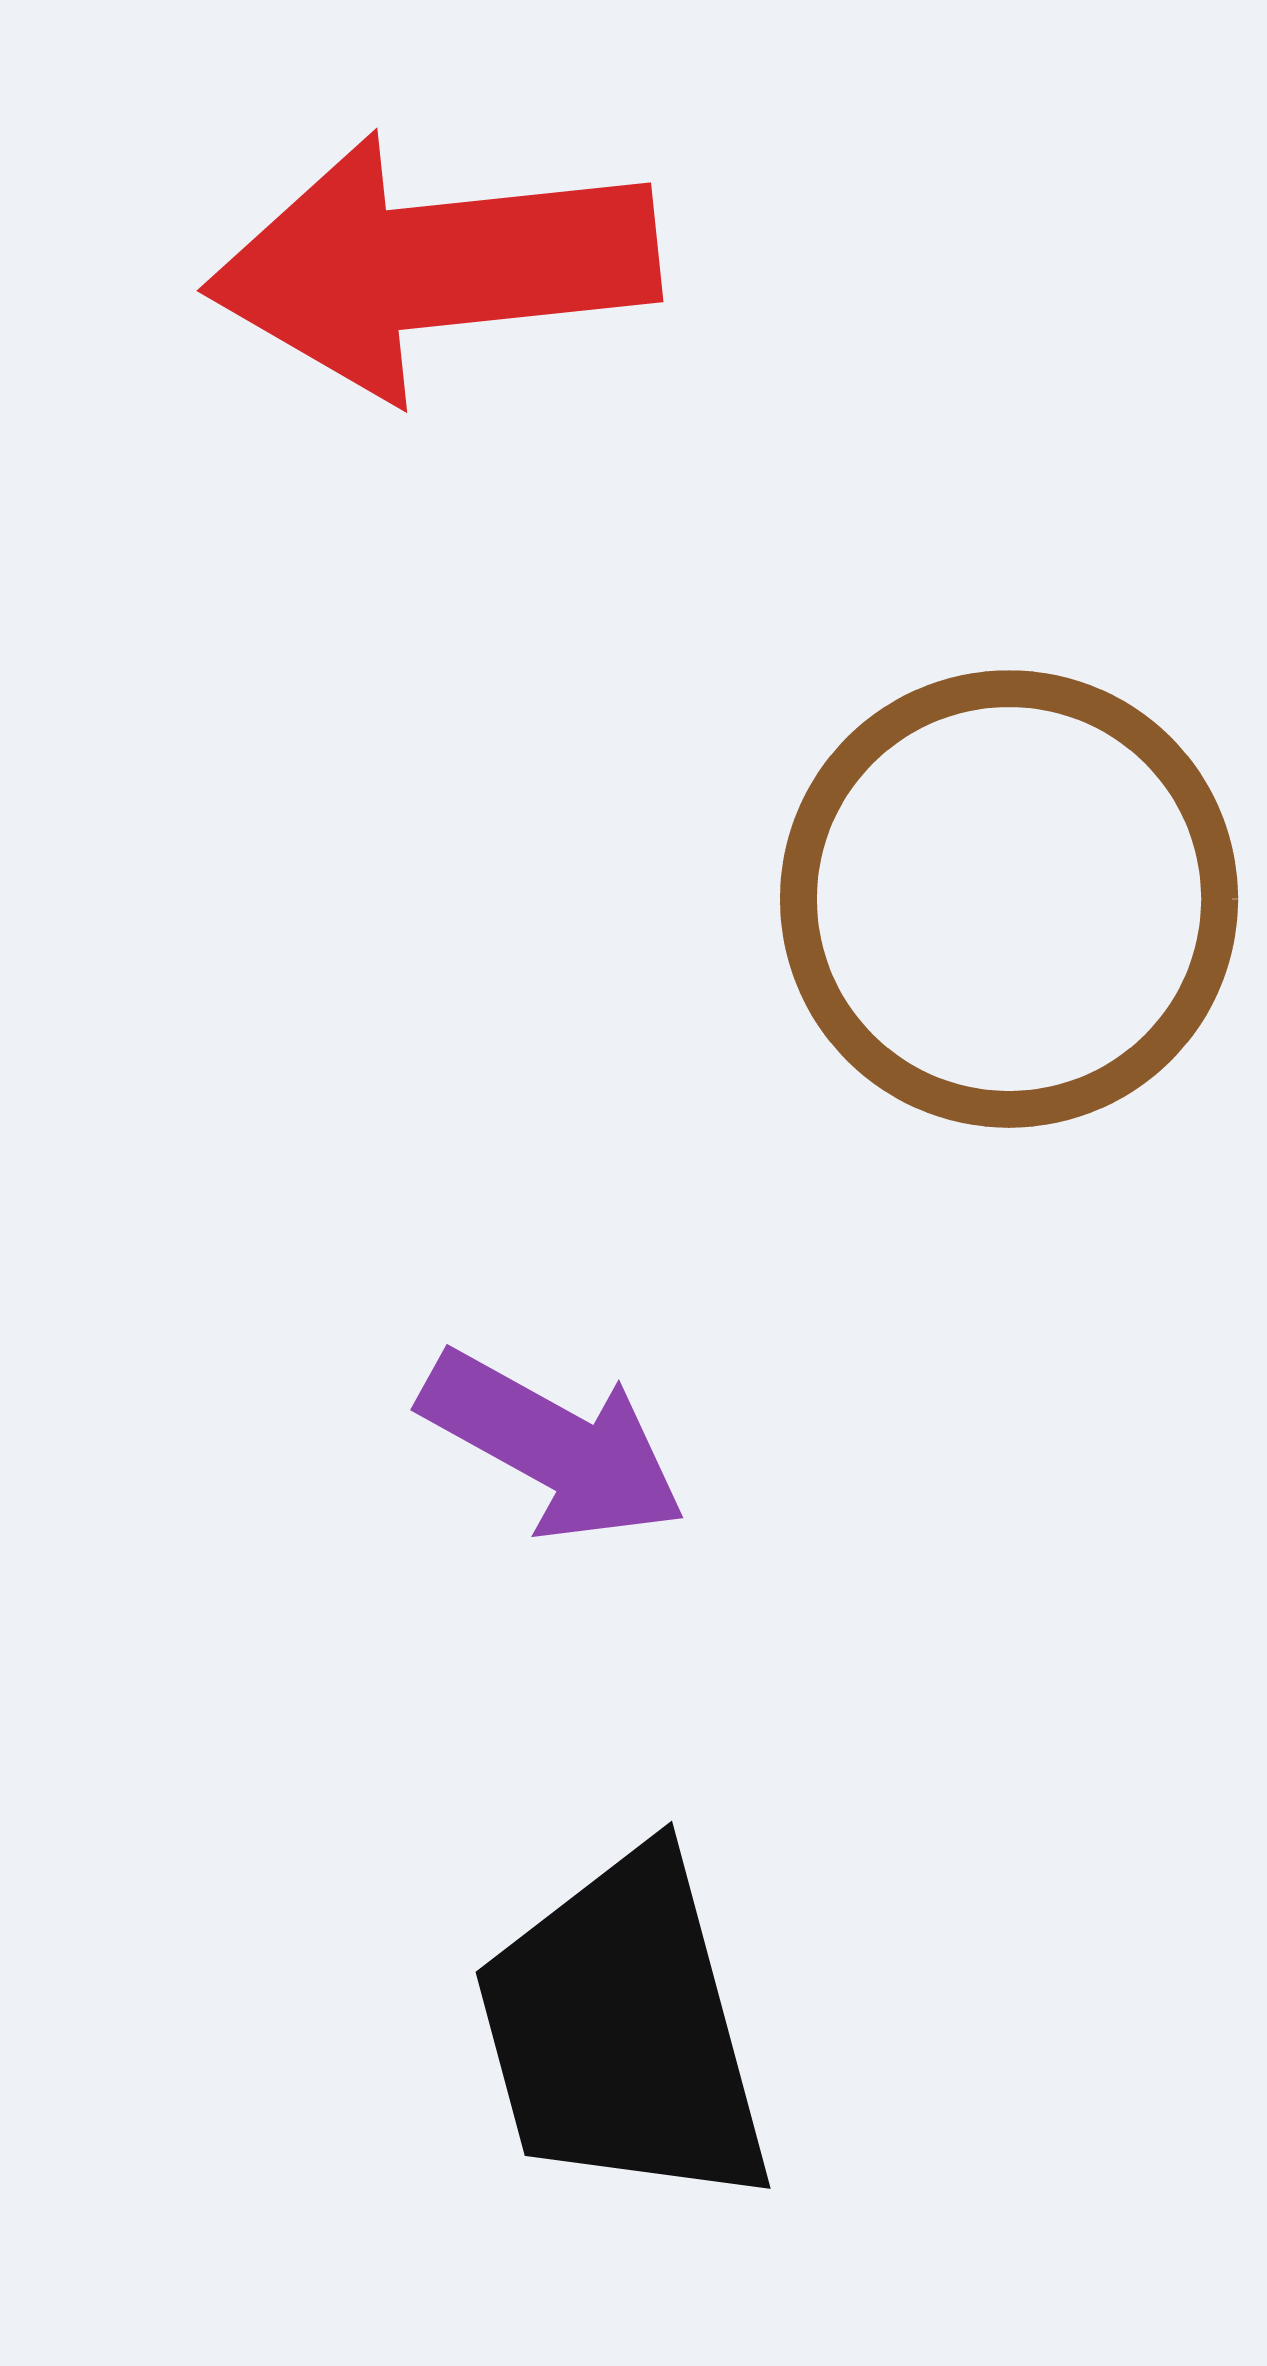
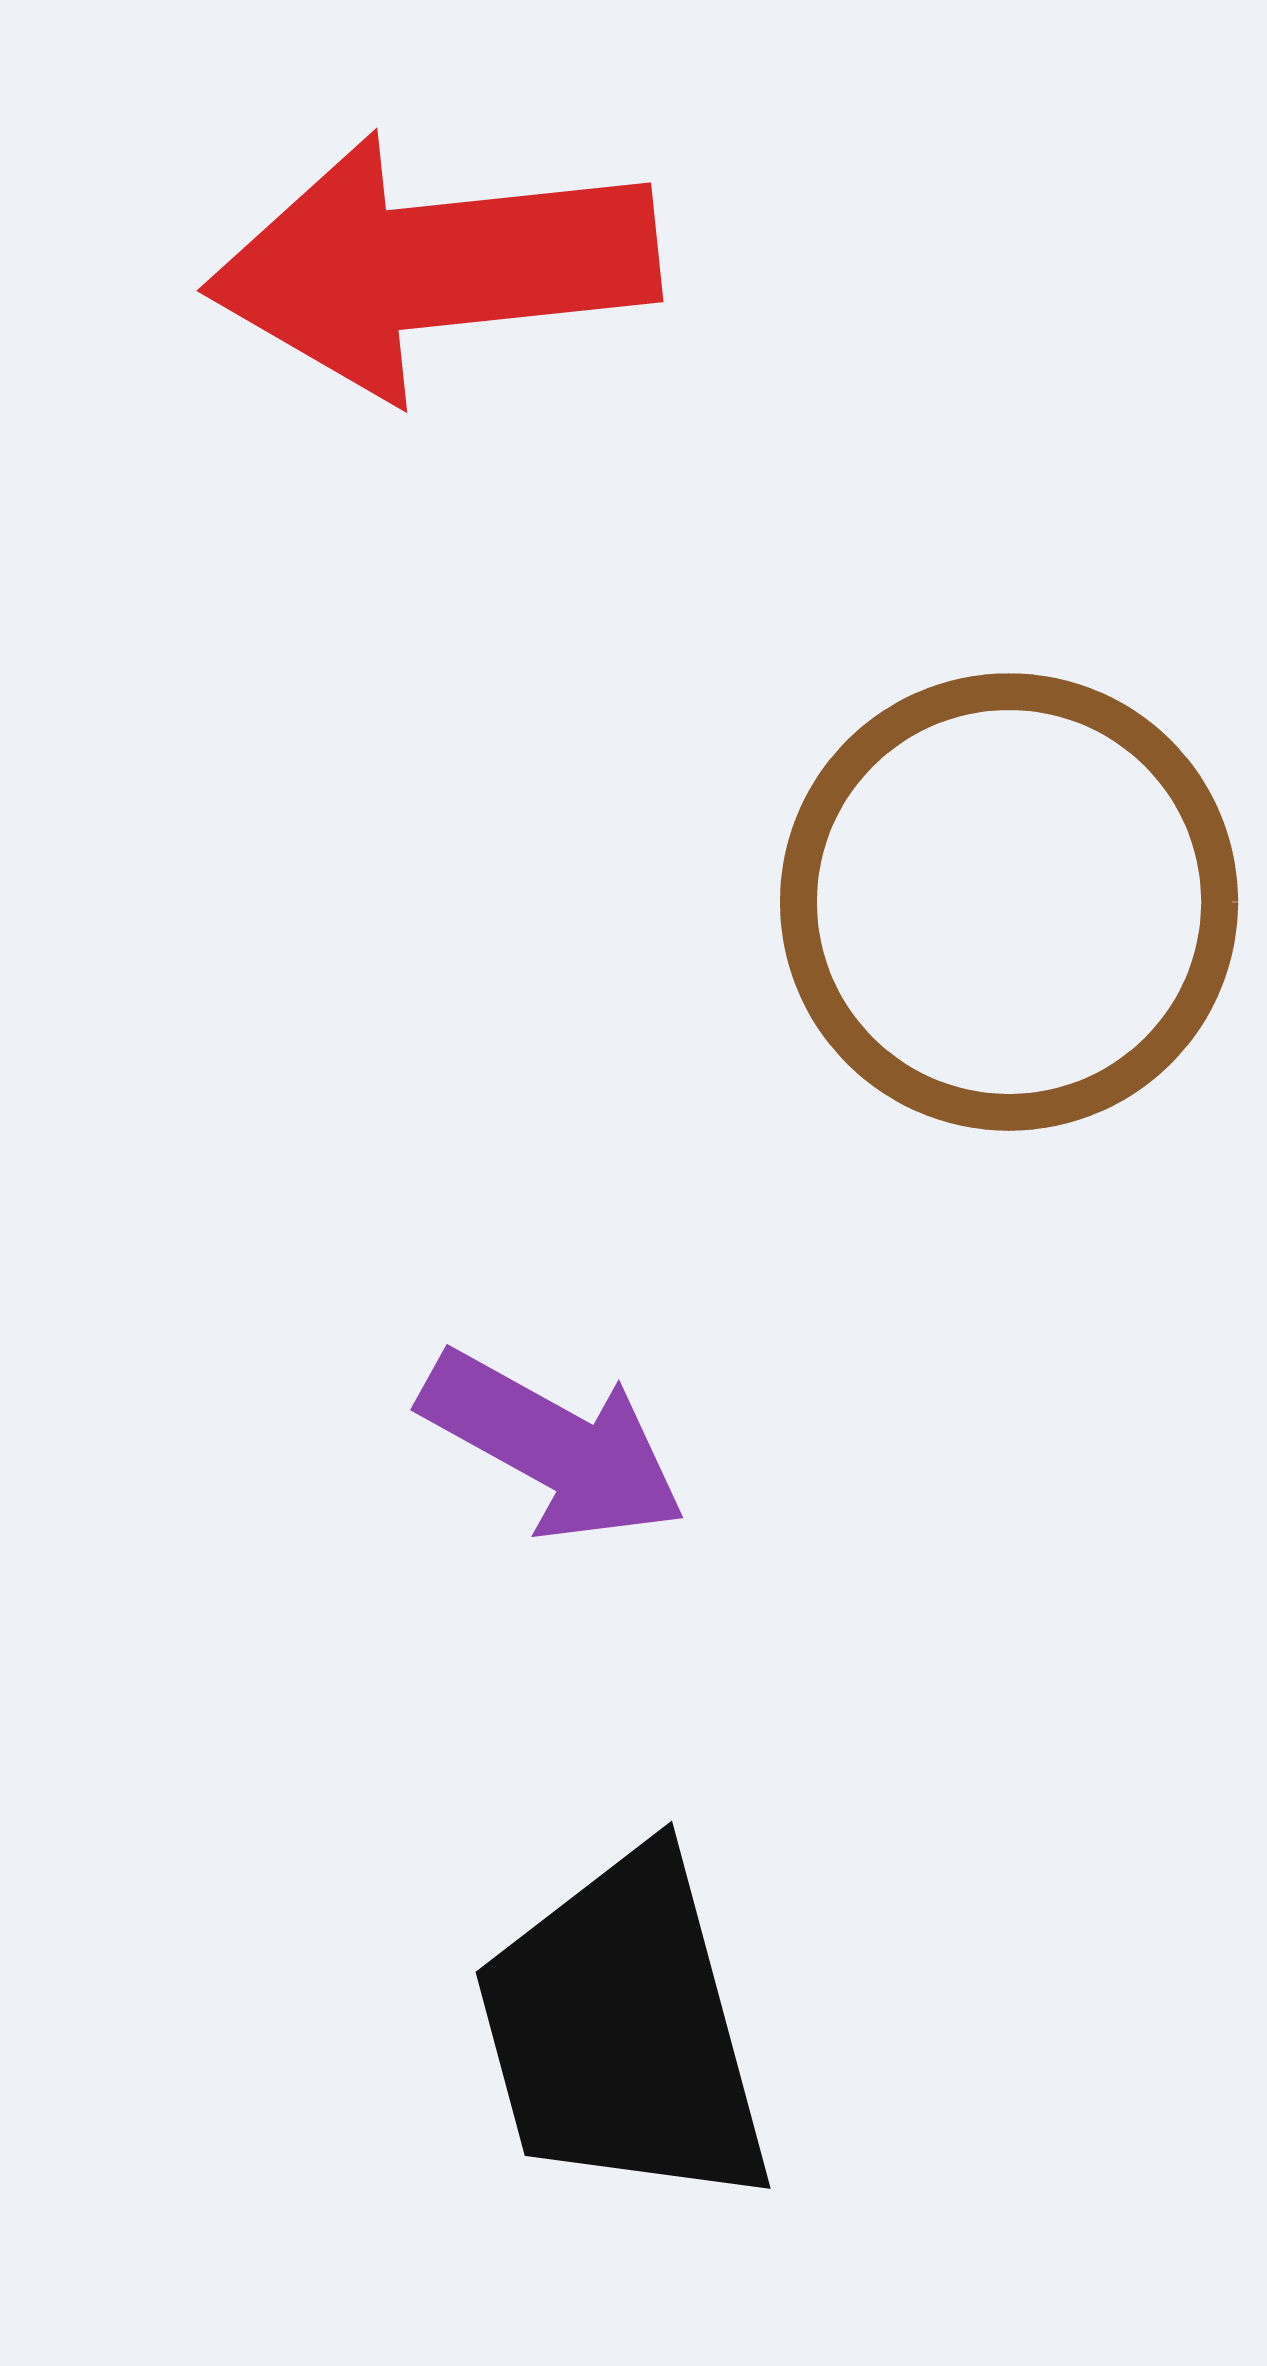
brown circle: moved 3 px down
